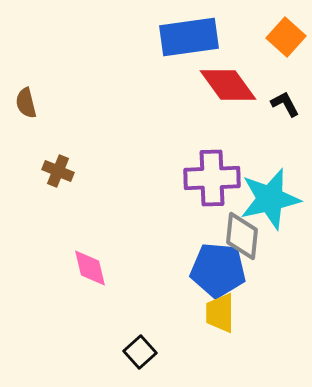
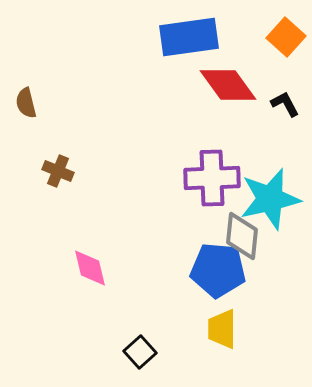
yellow trapezoid: moved 2 px right, 16 px down
